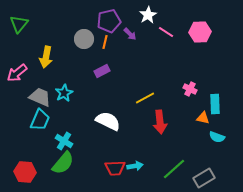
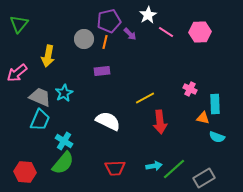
yellow arrow: moved 2 px right, 1 px up
purple rectangle: rotated 21 degrees clockwise
cyan arrow: moved 19 px right
